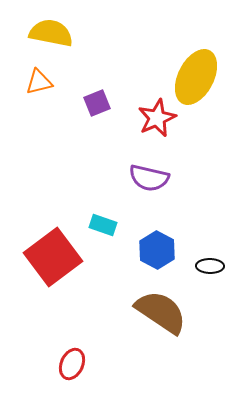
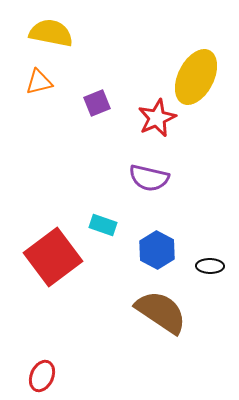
red ellipse: moved 30 px left, 12 px down
